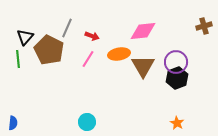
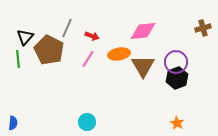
brown cross: moved 1 px left, 2 px down
